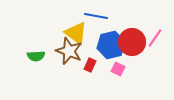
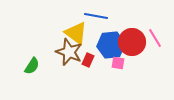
pink line: rotated 66 degrees counterclockwise
blue hexagon: rotated 8 degrees clockwise
brown star: moved 1 px down
green semicircle: moved 4 px left, 10 px down; rotated 54 degrees counterclockwise
red rectangle: moved 2 px left, 5 px up
pink square: moved 6 px up; rotated 16 degrees counterclockwise
